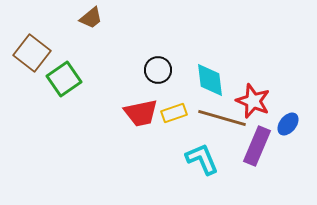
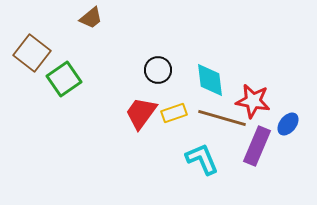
red star: rotated 12 degrees counterclockwise
red trapezoid: rotated 138 degrees clockwise
